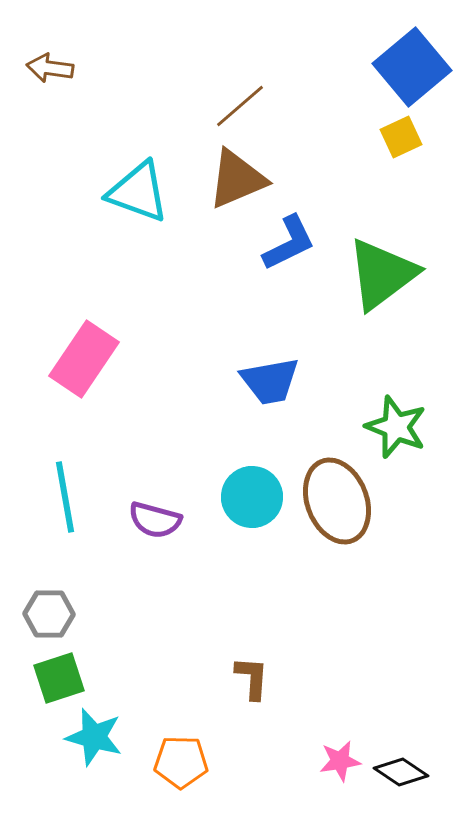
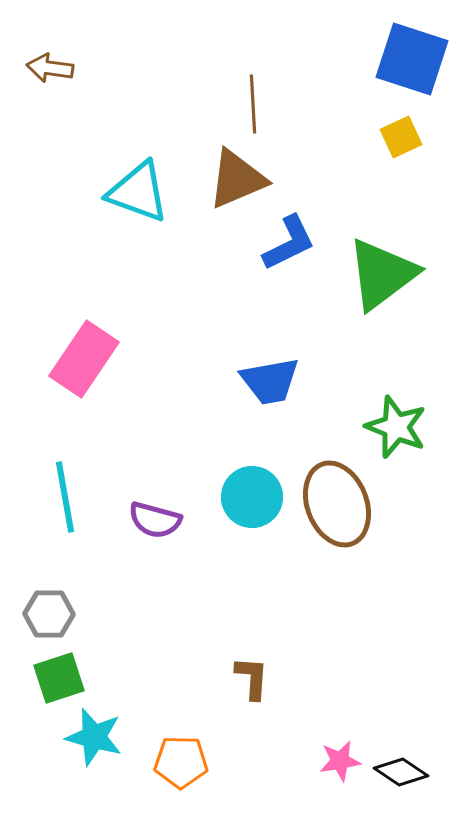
blue square: moved 8 px up; rotated 32 degrees counterclockwise
brown line: moved 13 px right, 2 px up; rotated 52 degrees counterclockwise
brown ellipse: moved 3 px down
